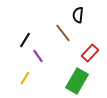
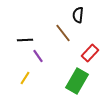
black line: rotated 56 degrees clockwise
